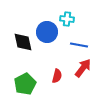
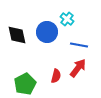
cyan cross: rotated 32 degrees clockwise
black diamond: moved 6 px left, 7 px up
red arrow: moved 5 px left
red semicircle: moved 1 px left
